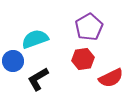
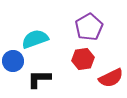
black L-shape: moved 1 px right; rotated 30 degrees clockwise
